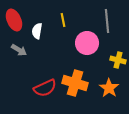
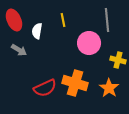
gray line: moved 1 px up
pink circle: moved 2 px right
